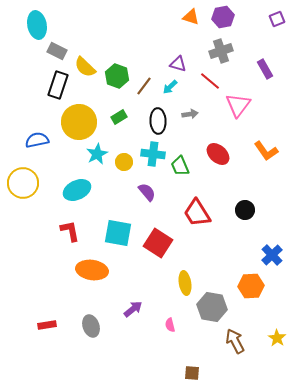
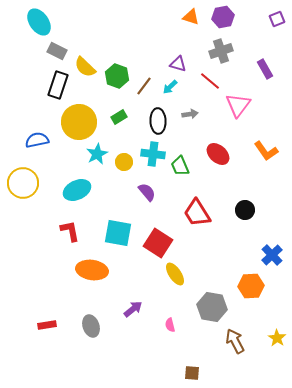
cyan ellipse at (37, 25): moved 2 px right, 3 px up; rotated 24 degrees counterclockwise
yellow ellipse at (185, 283): moved 10 px left, 9 px up; rotated 25 degrees counterclockwise
